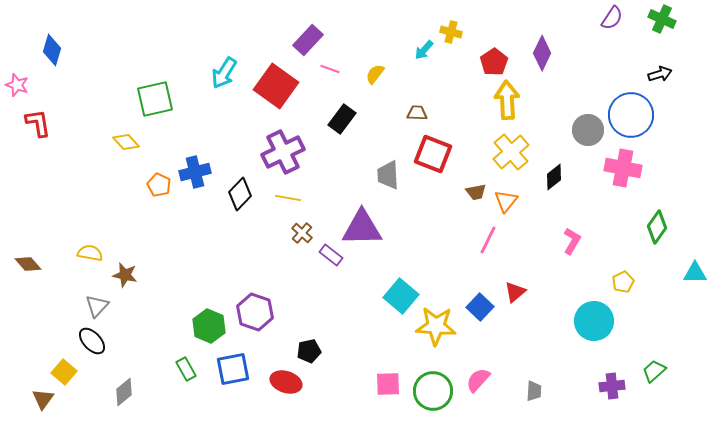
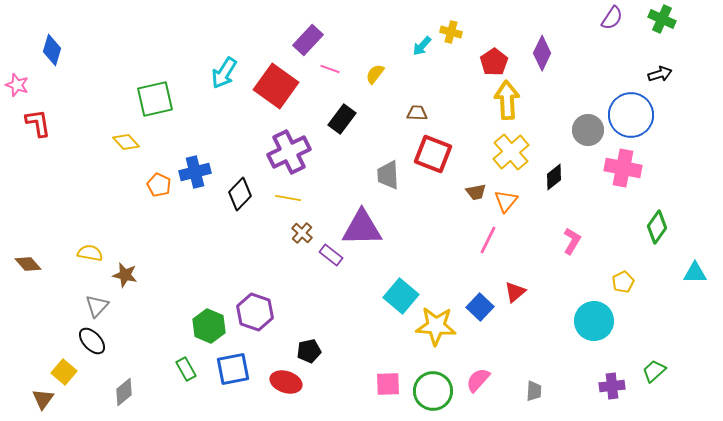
cyan arrow at (424, 50): moved 2 px left, 4 px up
purple cross at (283, 152): moved 6 px right
